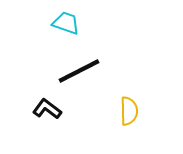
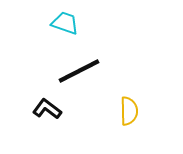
cyan trapezoid: moved 1 px left
